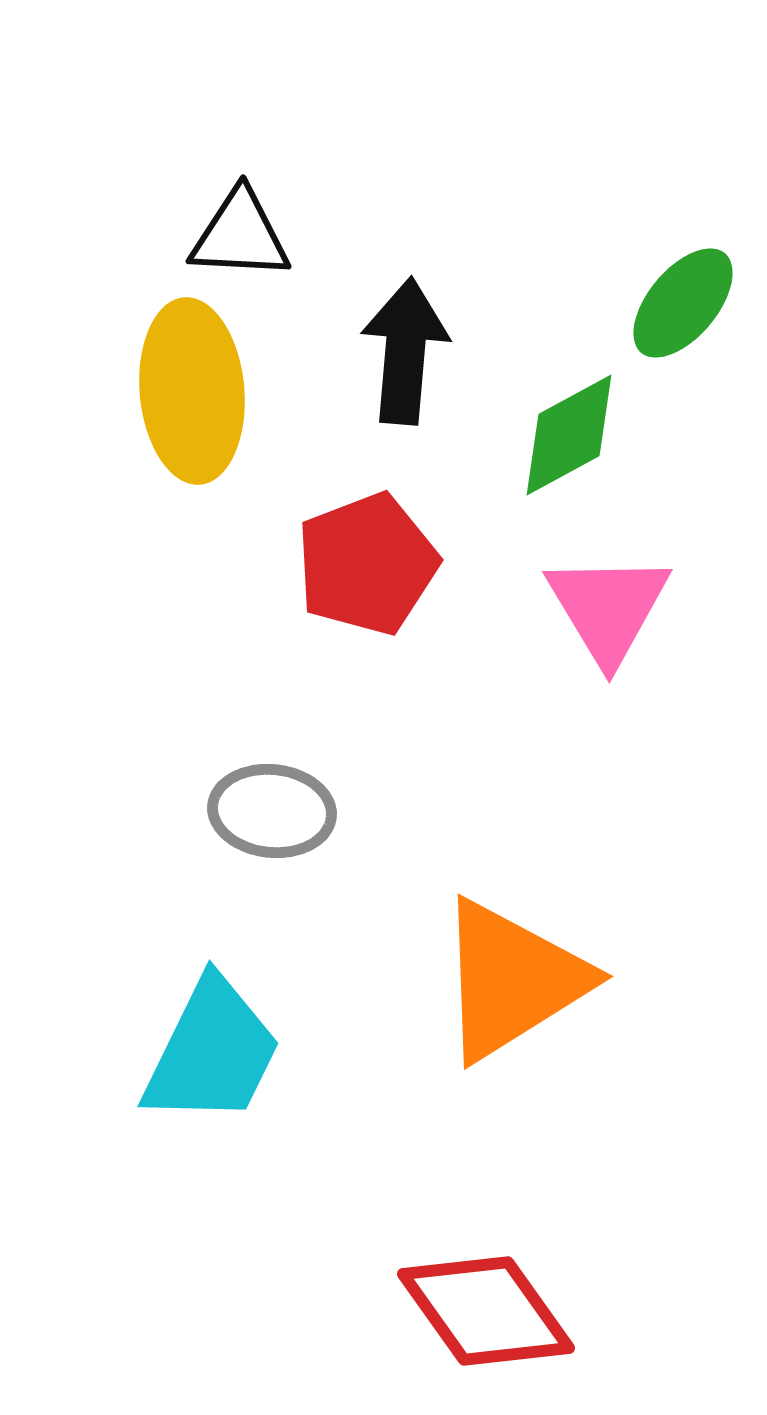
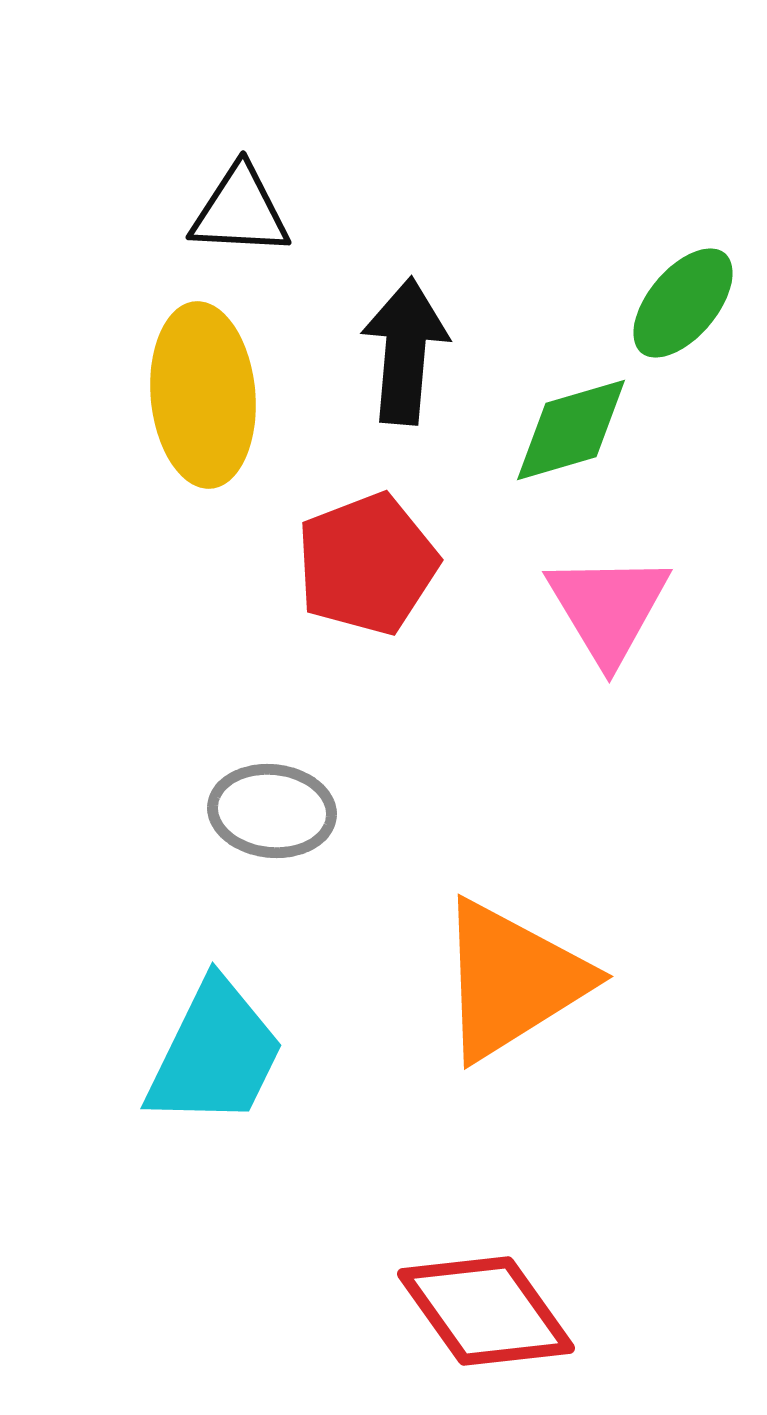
black triangle: moved 24 px up
yellow ellipse: moved 11 px right, 4 px down
green diamond: moved 2 px right, 5 px up; rotated 12 degrees clockwise
cyan trapezoid: moved 3 px right, 2 px down
